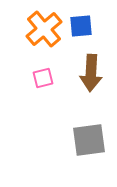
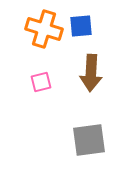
orange cross: rotated 33 degrees counterclockwise
pink square: moved 2 px left, 4 px down
